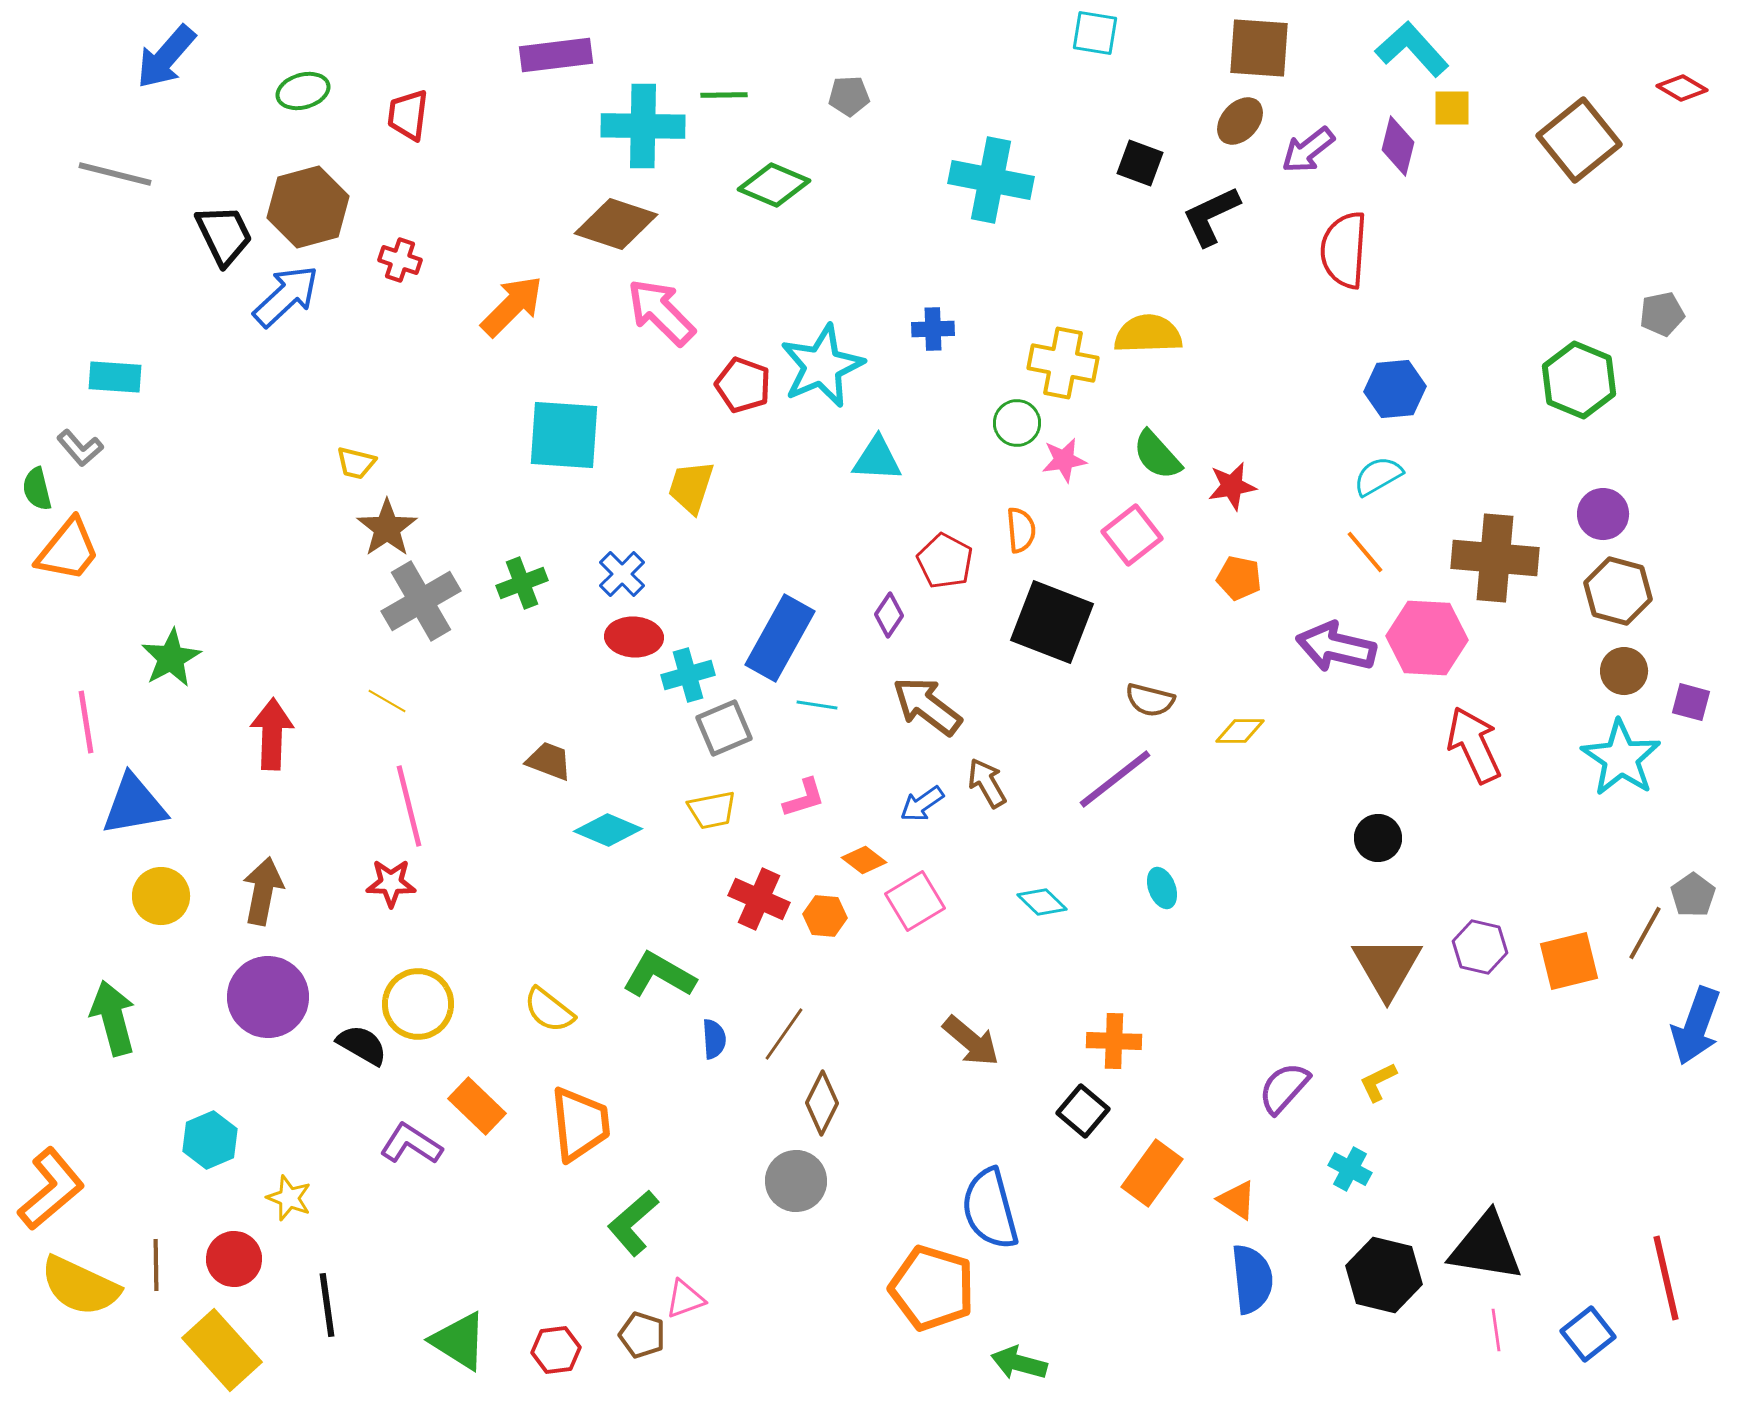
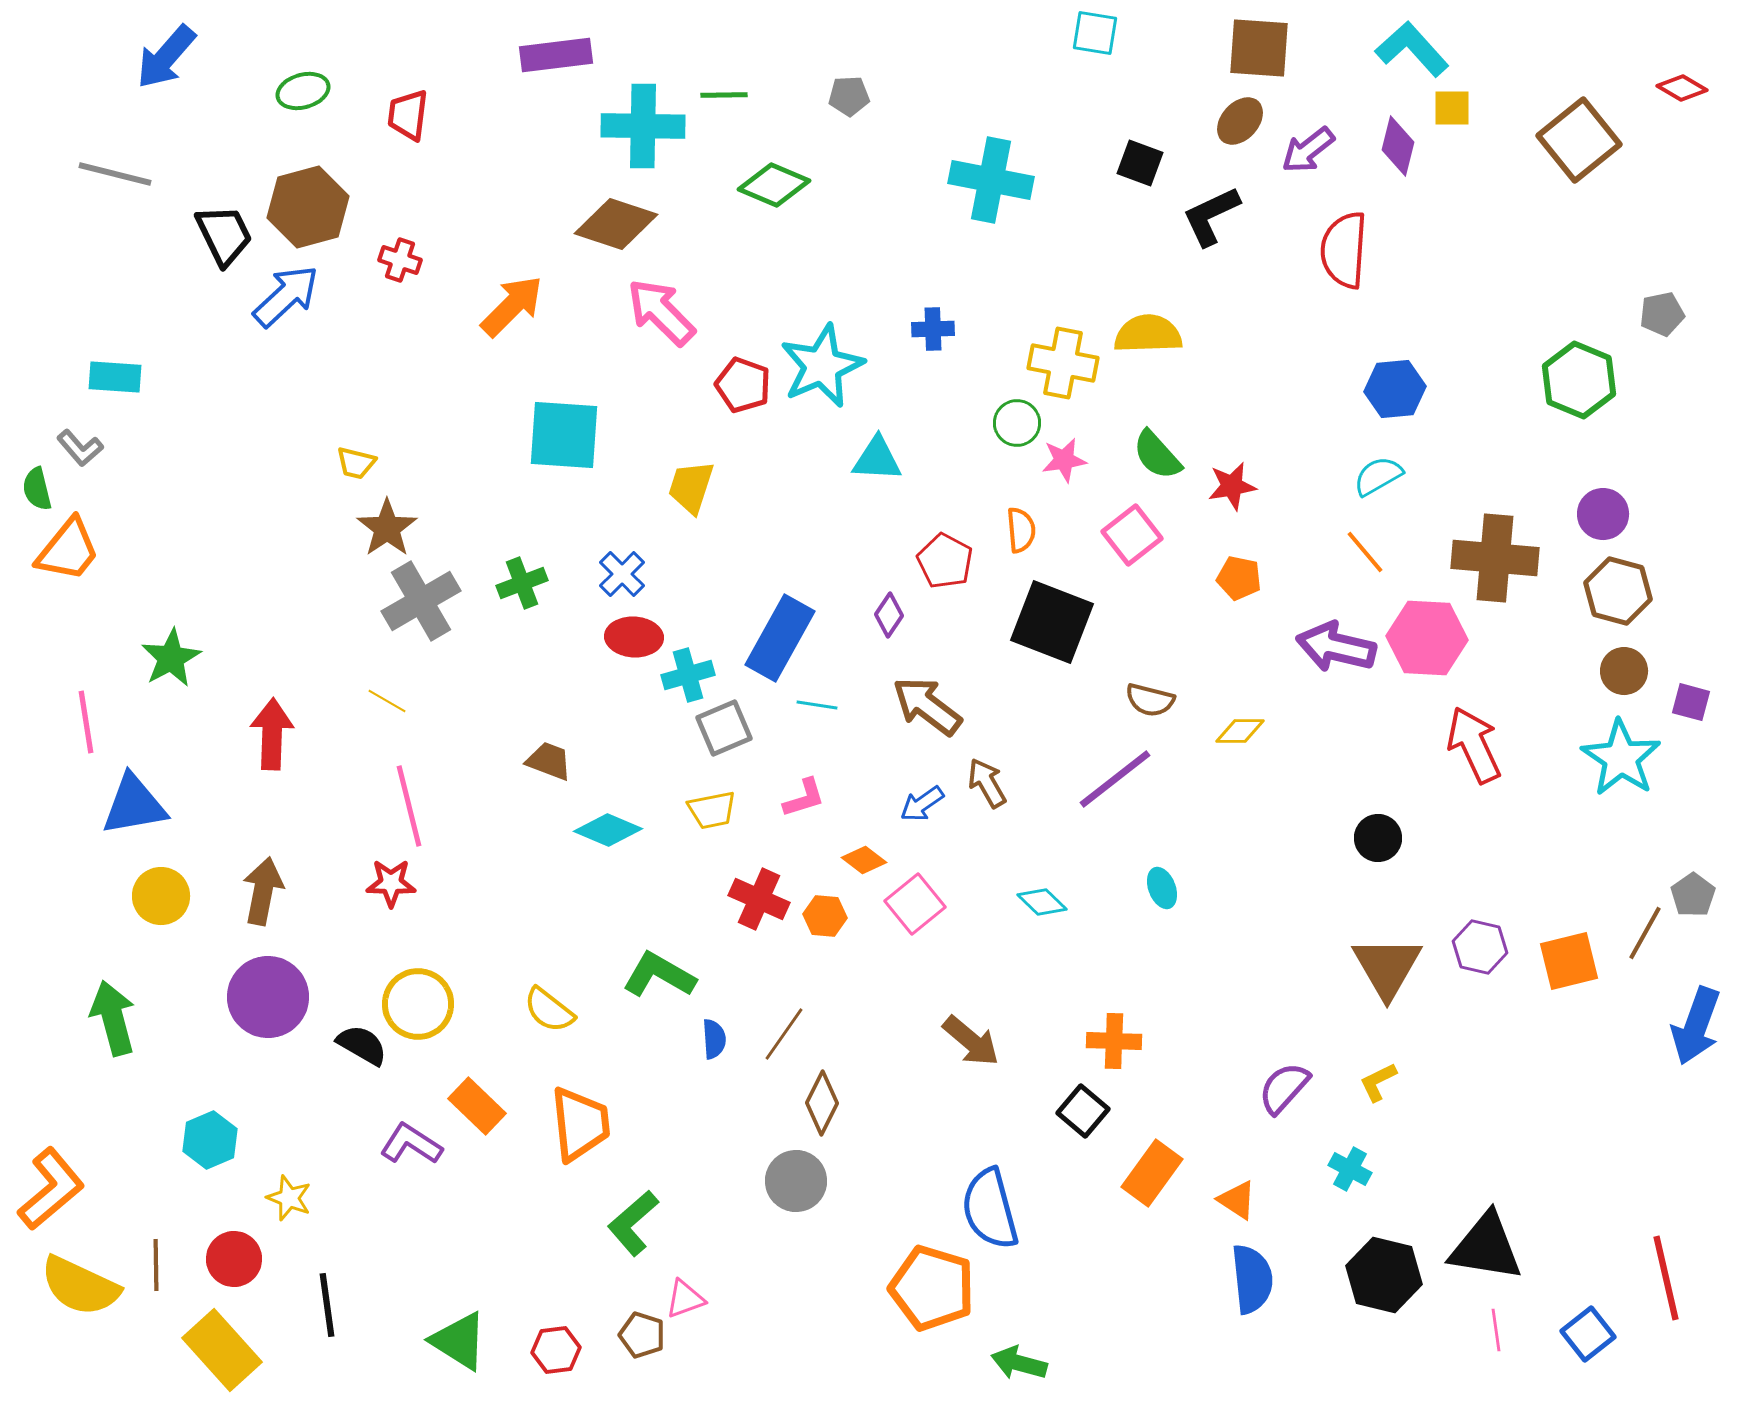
pink square at (915, 901): moved 3 px down; rotated 8 degrees counterclockwise
